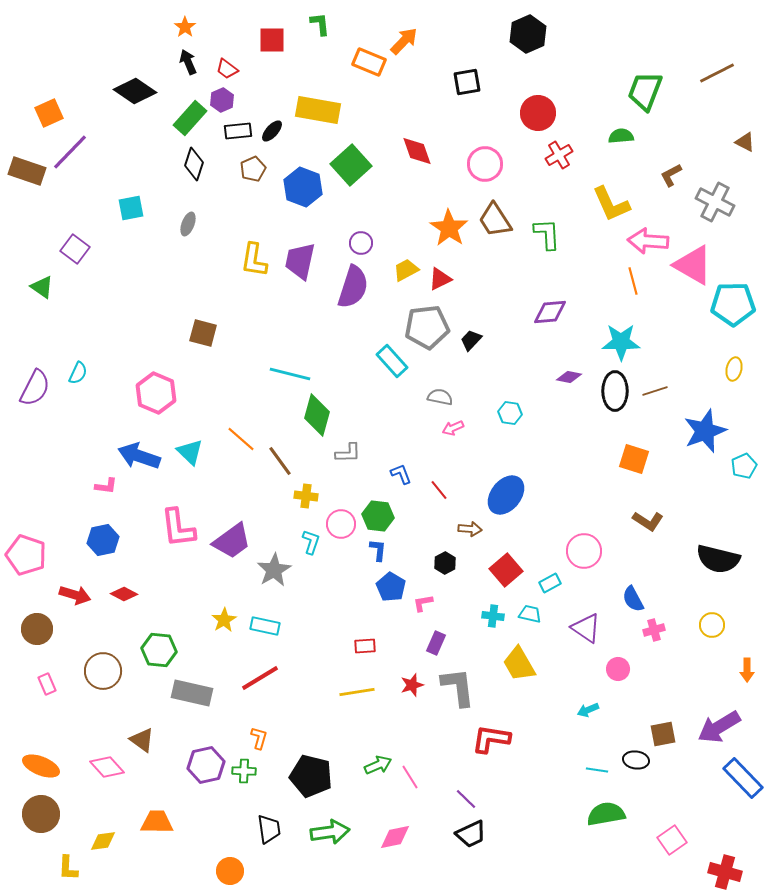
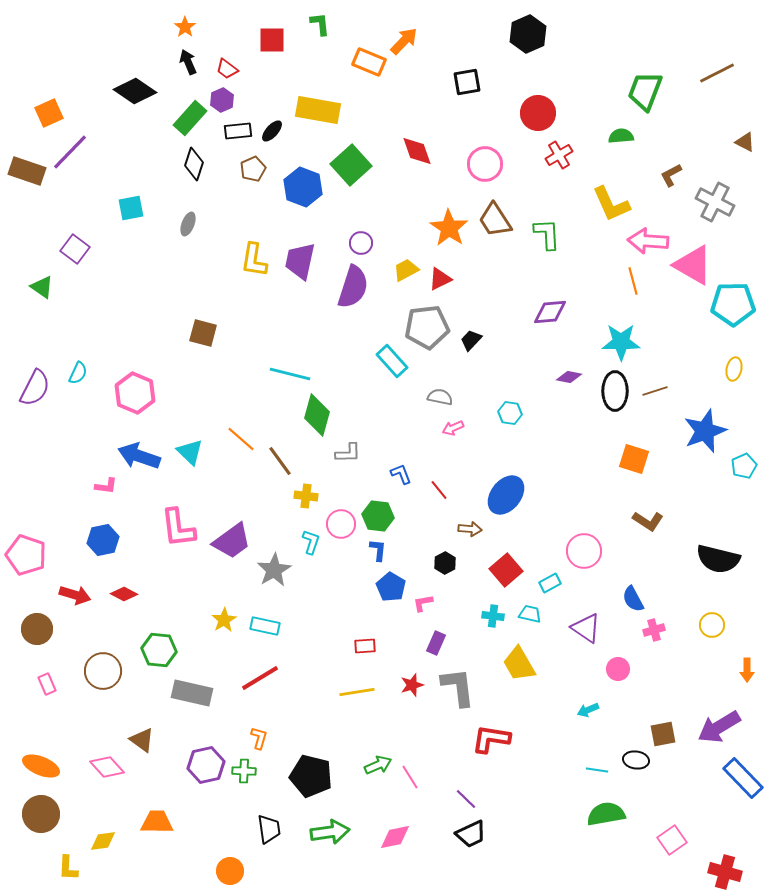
pink hexagon at (156, 393): moved 21 px left
